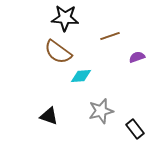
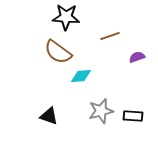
black star: moved 1 px right, 1 px up
black rectangle: moved 2 px left, 13 px up; rotated 48 degrees counterclockwise
